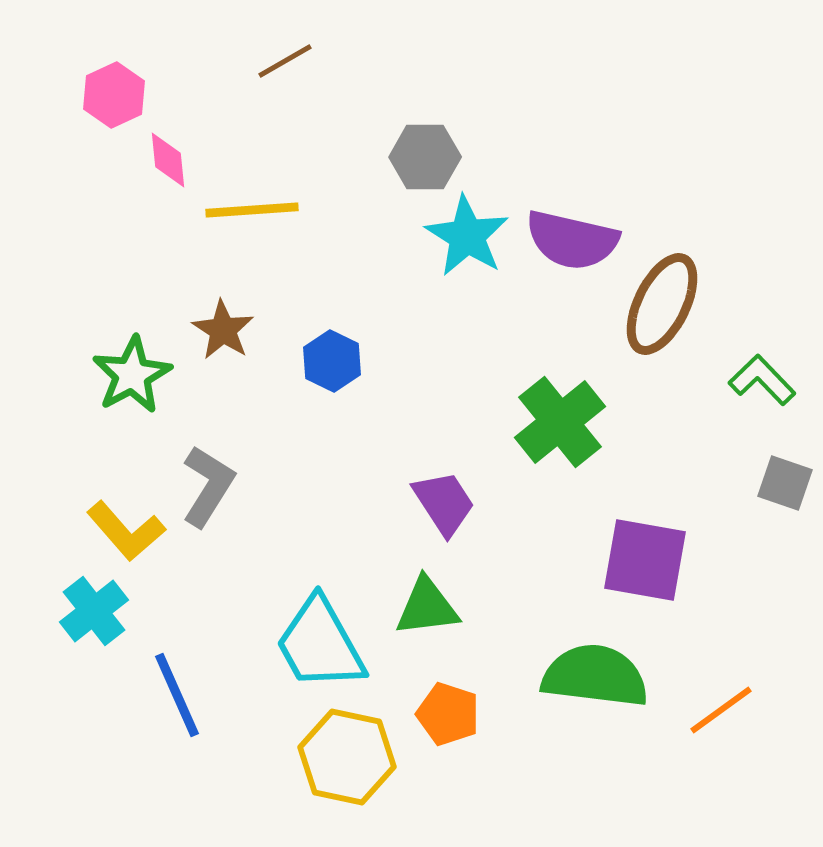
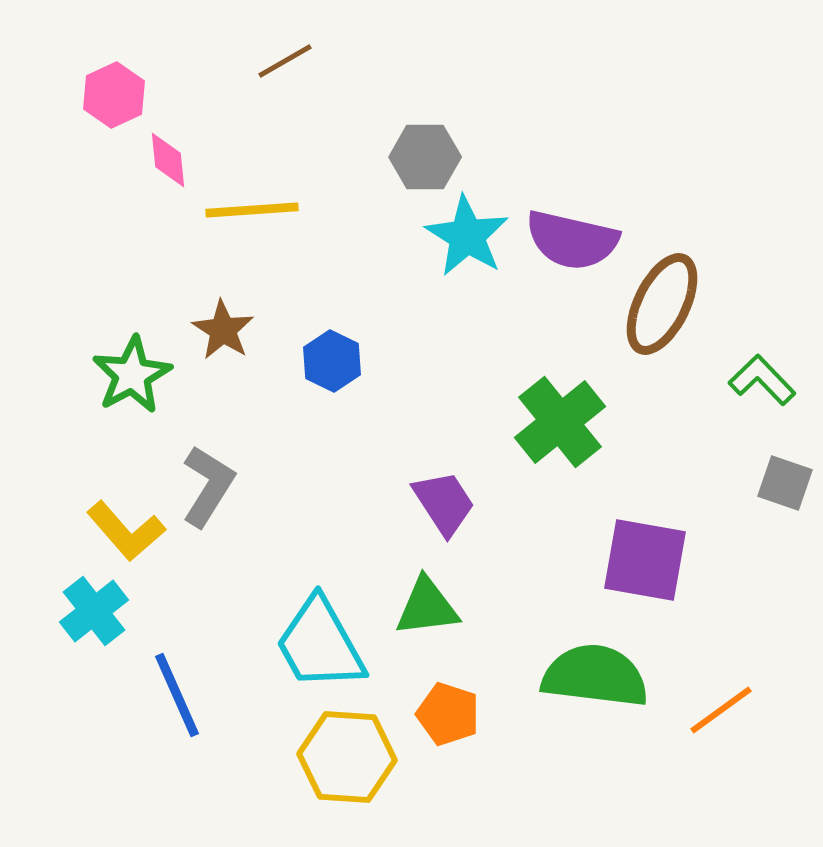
yellow hexagon: rotated 8 degrees counterclockwise
